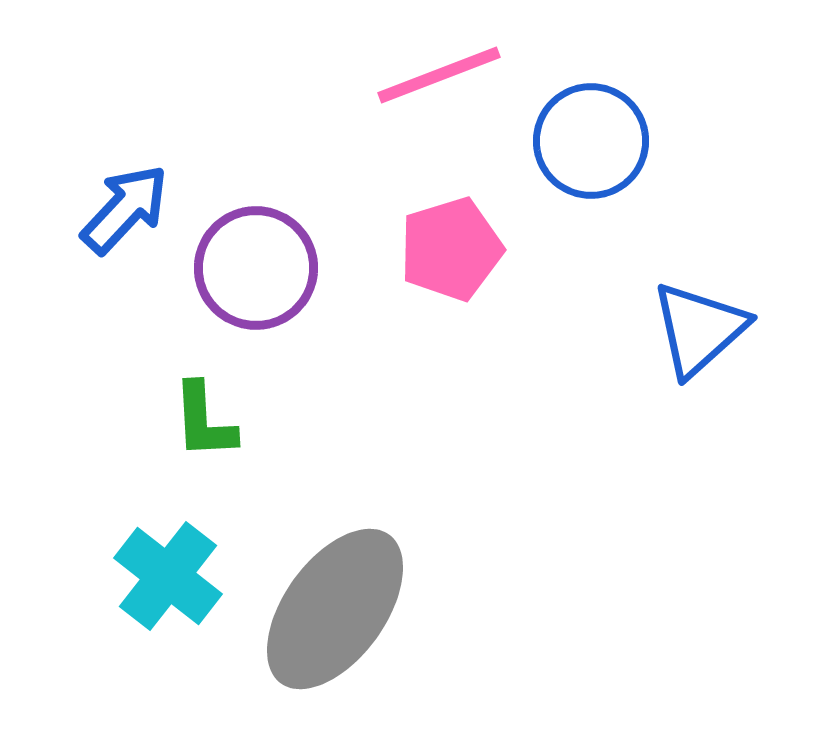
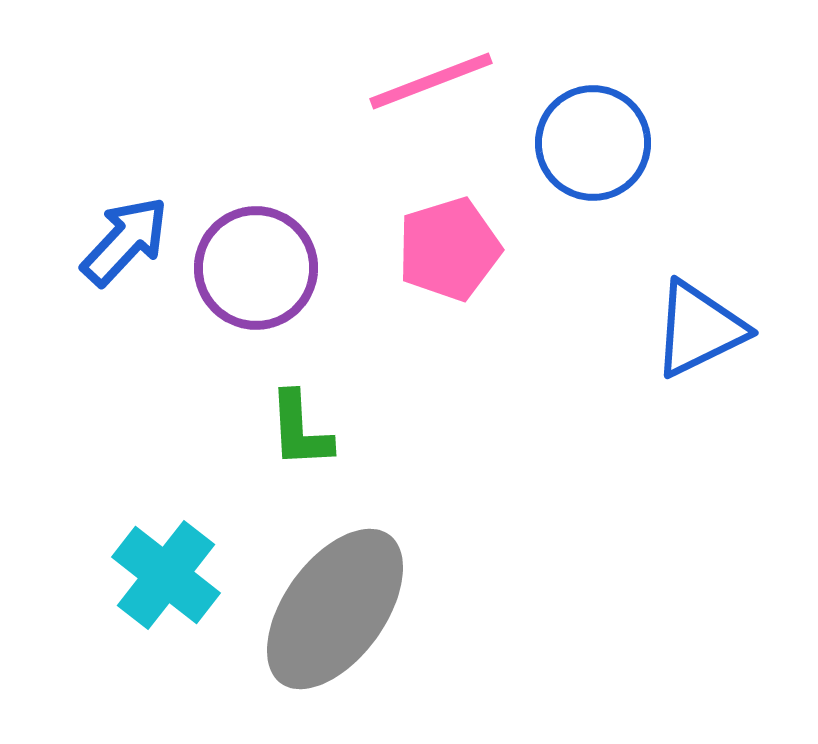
pink line: moved 8 px left, 6 px down
blue circle: moved 2 px right, 2 px down
blue arrow: moved 32 px down
pink pentagon: moved 2 px left
blue triangle: rotated 16 degrees clockwise
green L-shape: moved 96 px right, 9 px down
cyan cross: moved 2 px left, 1 px up
